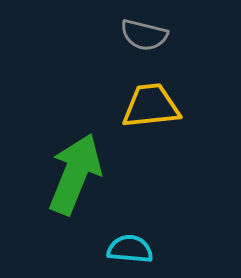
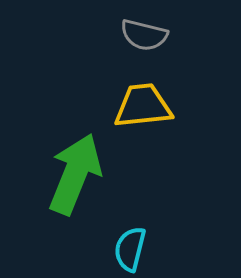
yellow trapezoid: moved 8 px left
cyan semicircle: rotated 81 degrees counterclockwise
